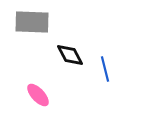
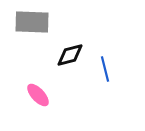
black diamond: rotated 76 degrees counterclockwise
